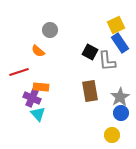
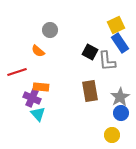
red line: moved 2 px left
